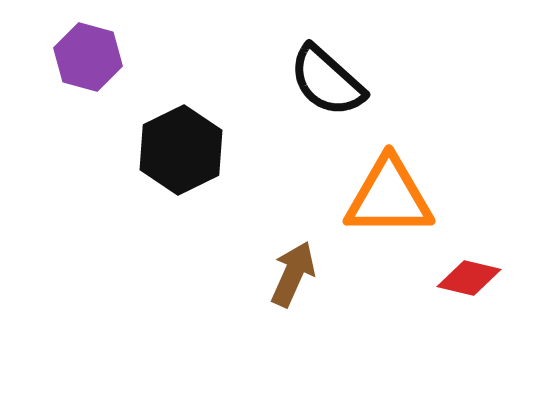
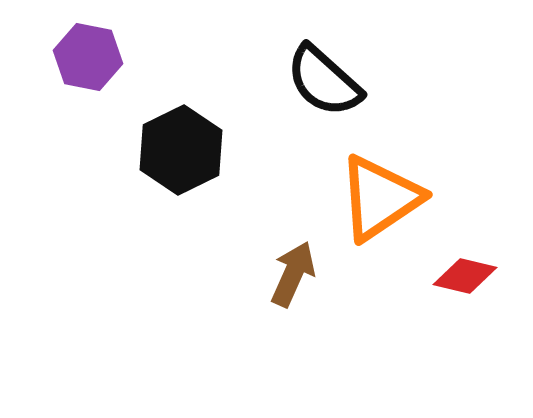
purple hexagon: rotated 4 degrees counterclockwise
black semicircle: moved 3 px left
orange triangle: moved 9 px left, 1 px down; rotated 34 degrees counterclockwise
red diamond: moved 4 px left, 2 px up
